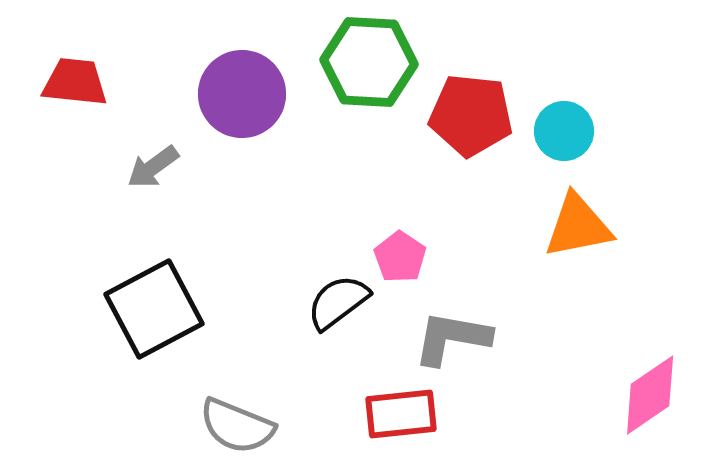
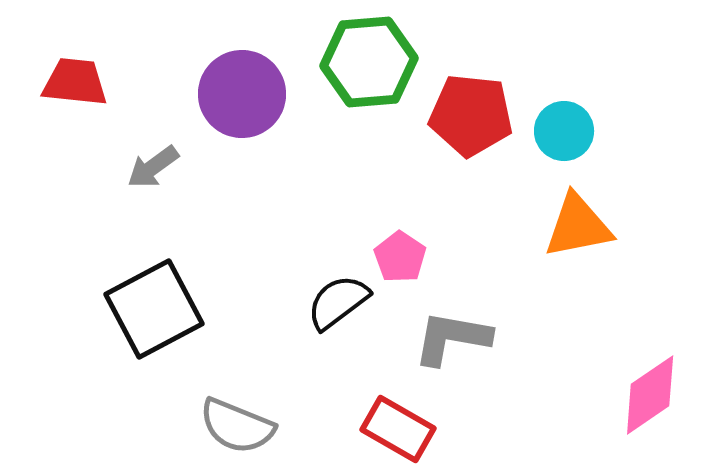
green hexagon: rotated 8 degrees counterclockwise
red rectangle: moved 3 px left, 15 px down; rotated 36 degrees clockwise
